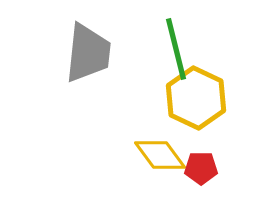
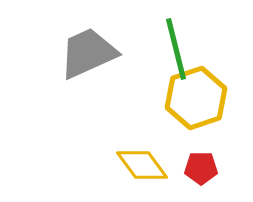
gray trapezoid: rotated 120 degrees counterclockwise
yellow hexagon: rotated 16 degrees clockwise
yellow diamond: moved 18 px left, 10 px down
